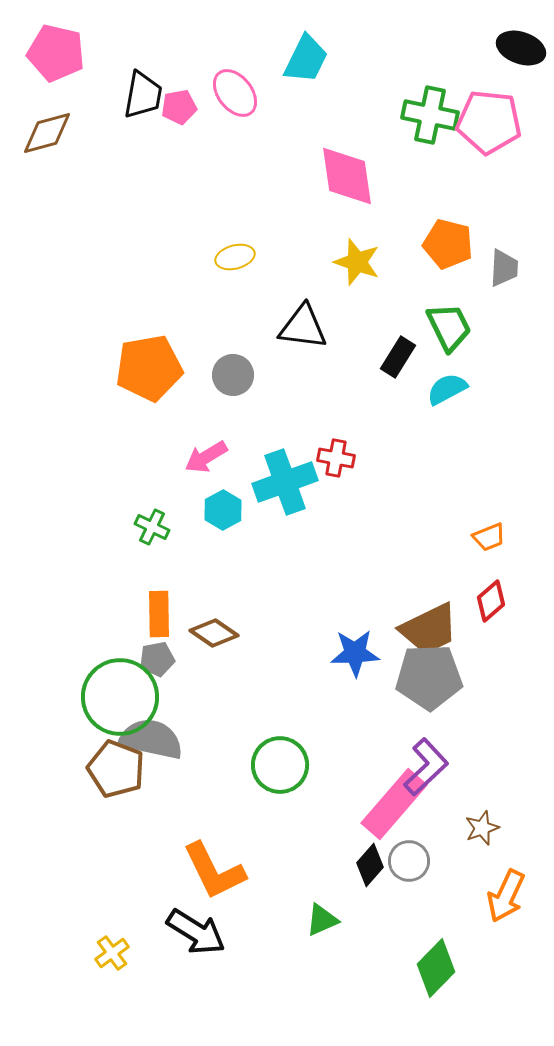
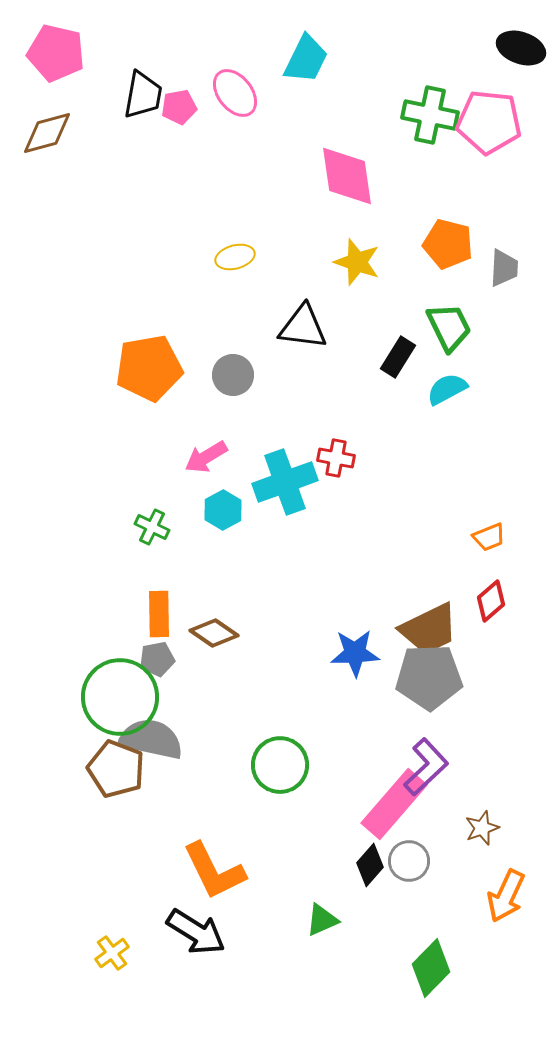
green diamond at (436, 968): moved 5 px left
